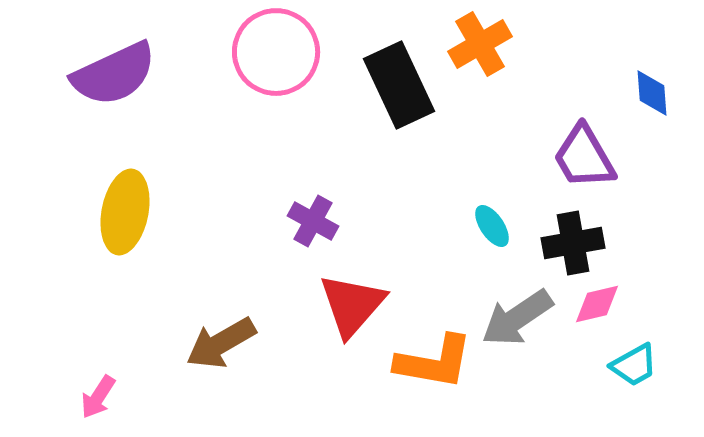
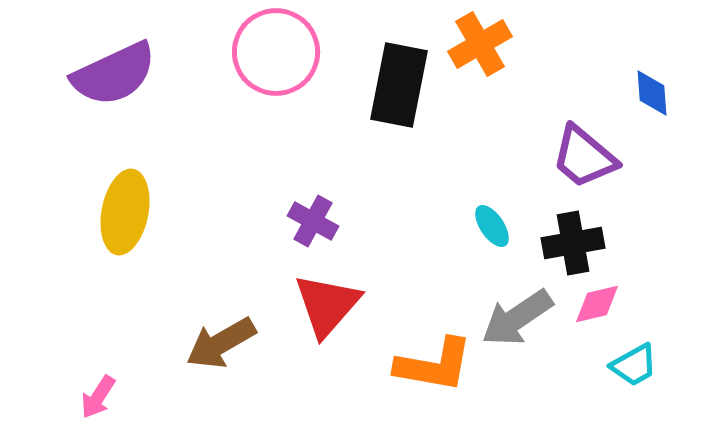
black rectangle: rotated 36 degrees clockwise
purple trapezoid: rotated 20 degrees counterclockwise
red triangle: moved 25 px left
orange L-shape: moved 3 px down
